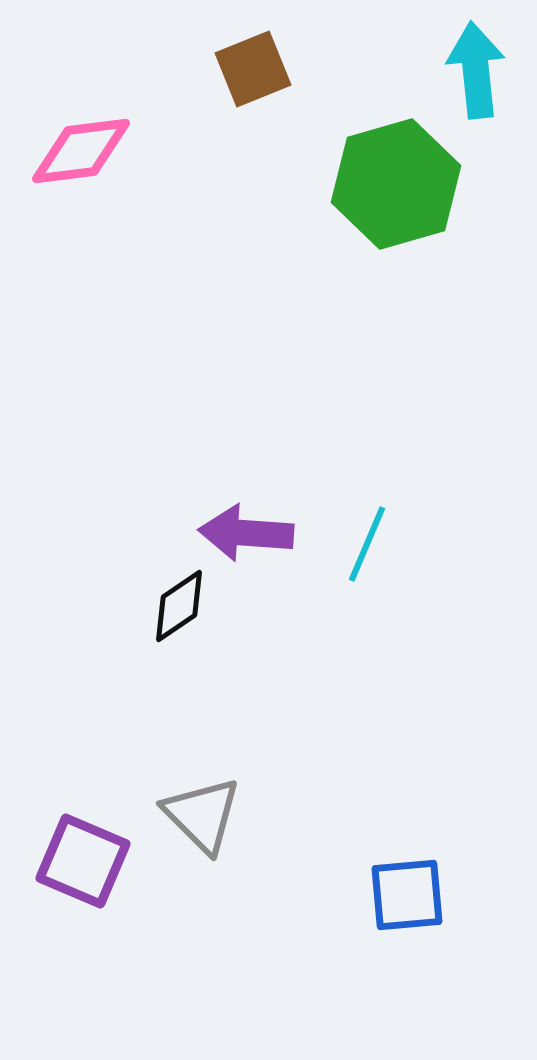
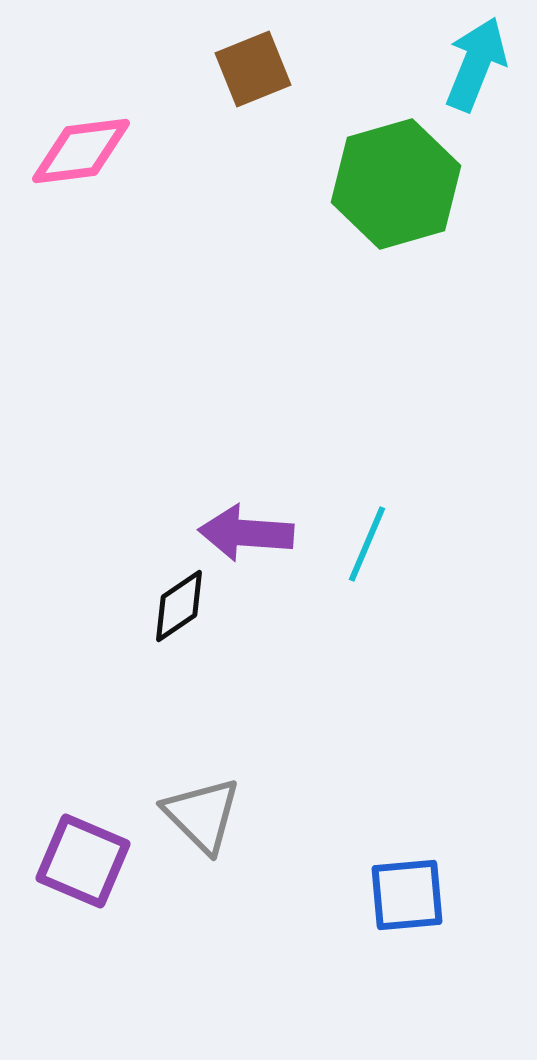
cyan arrow: moved 6 px up; rotated 28 degrees clockwise
